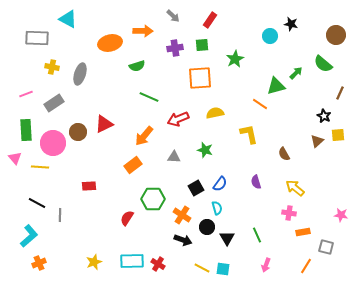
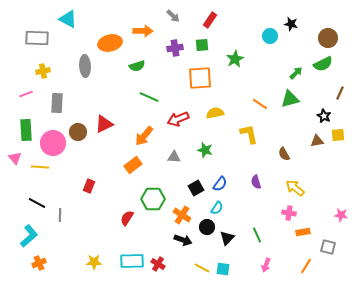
brown circle at (336, 35): moved 8 px left, 3 px down
green semicircle at (323, 64): rotated 66 degrees counterclockwise
yellow cross at (52, 67): moved 9 px left, 4 px down; rotated 24 degrees counterclockwise
gray ellipse at (80, 74): moved 5 px right, 8 px up; rotated 20 degrees counterclockwise
green triangle at (276, 86): moved 14 px right, 13 px down
gray rectangle at (54, 103): moved 3 px right; rotated 54 degrees counterclockwise
brown triangle at (317, 141): rotated 32 degrees clockwise
red rectangle at (89, 186): rotated 64 degrees counterclockwise
cyan semicircle at (217, 208): rotated 48 degrees clockwise
black triangle at (227, 238): rotated 14 degrees clockwise
gray square at (326, 247): moved 2 px right
yellow star at (94, 262): rotated 21 degrees clockwise
